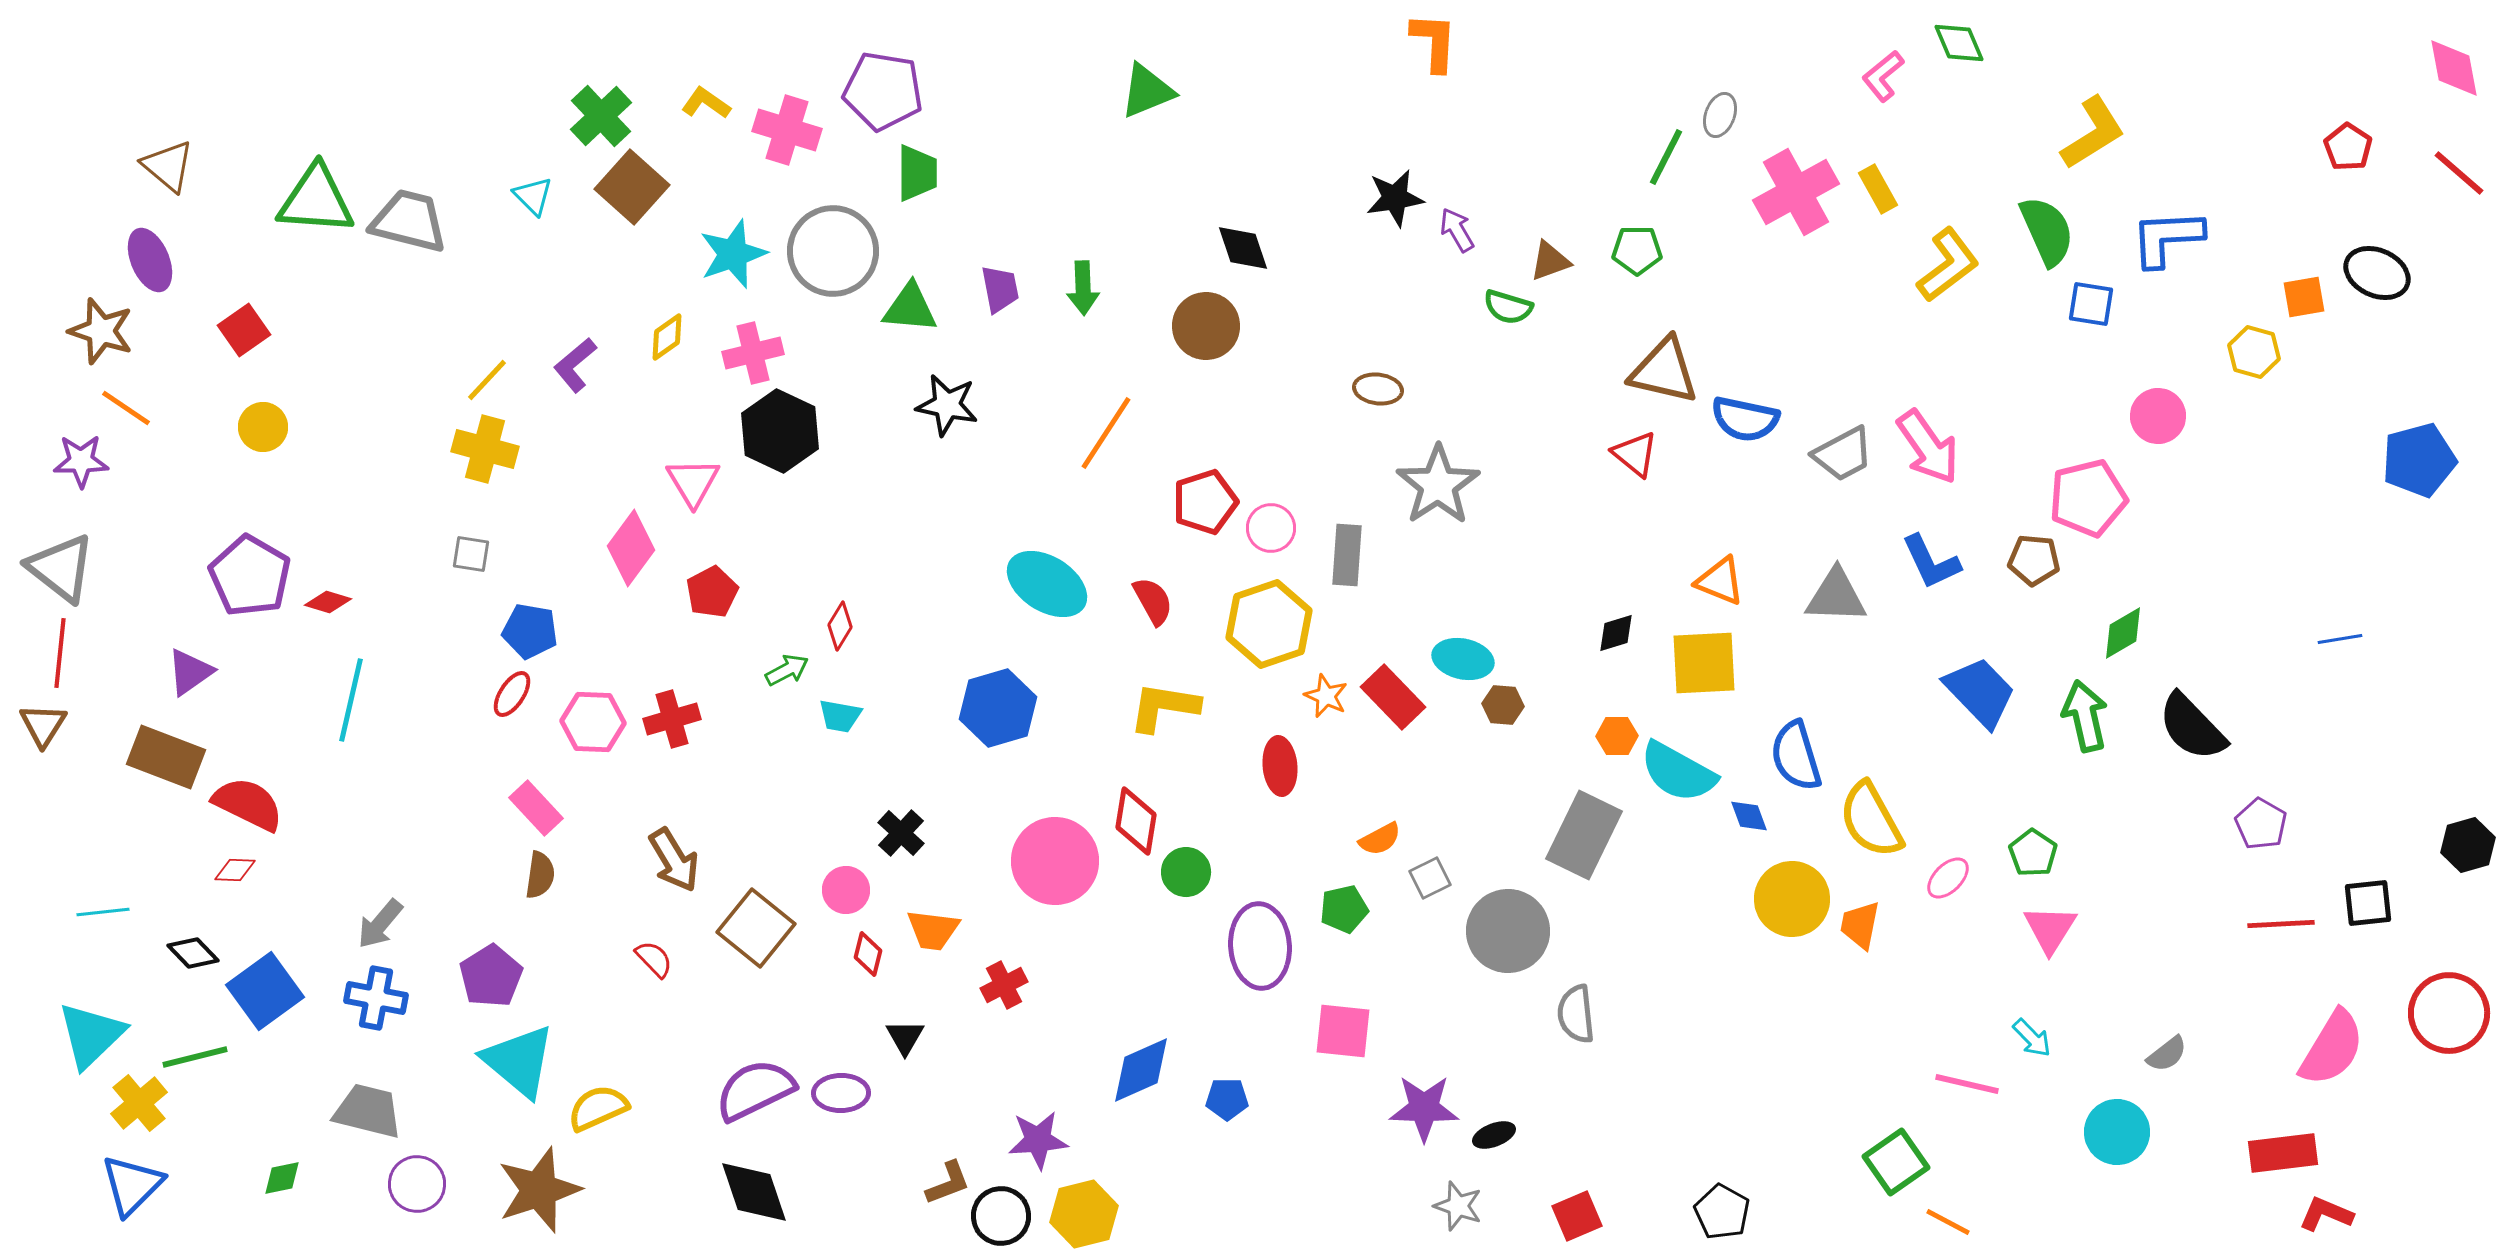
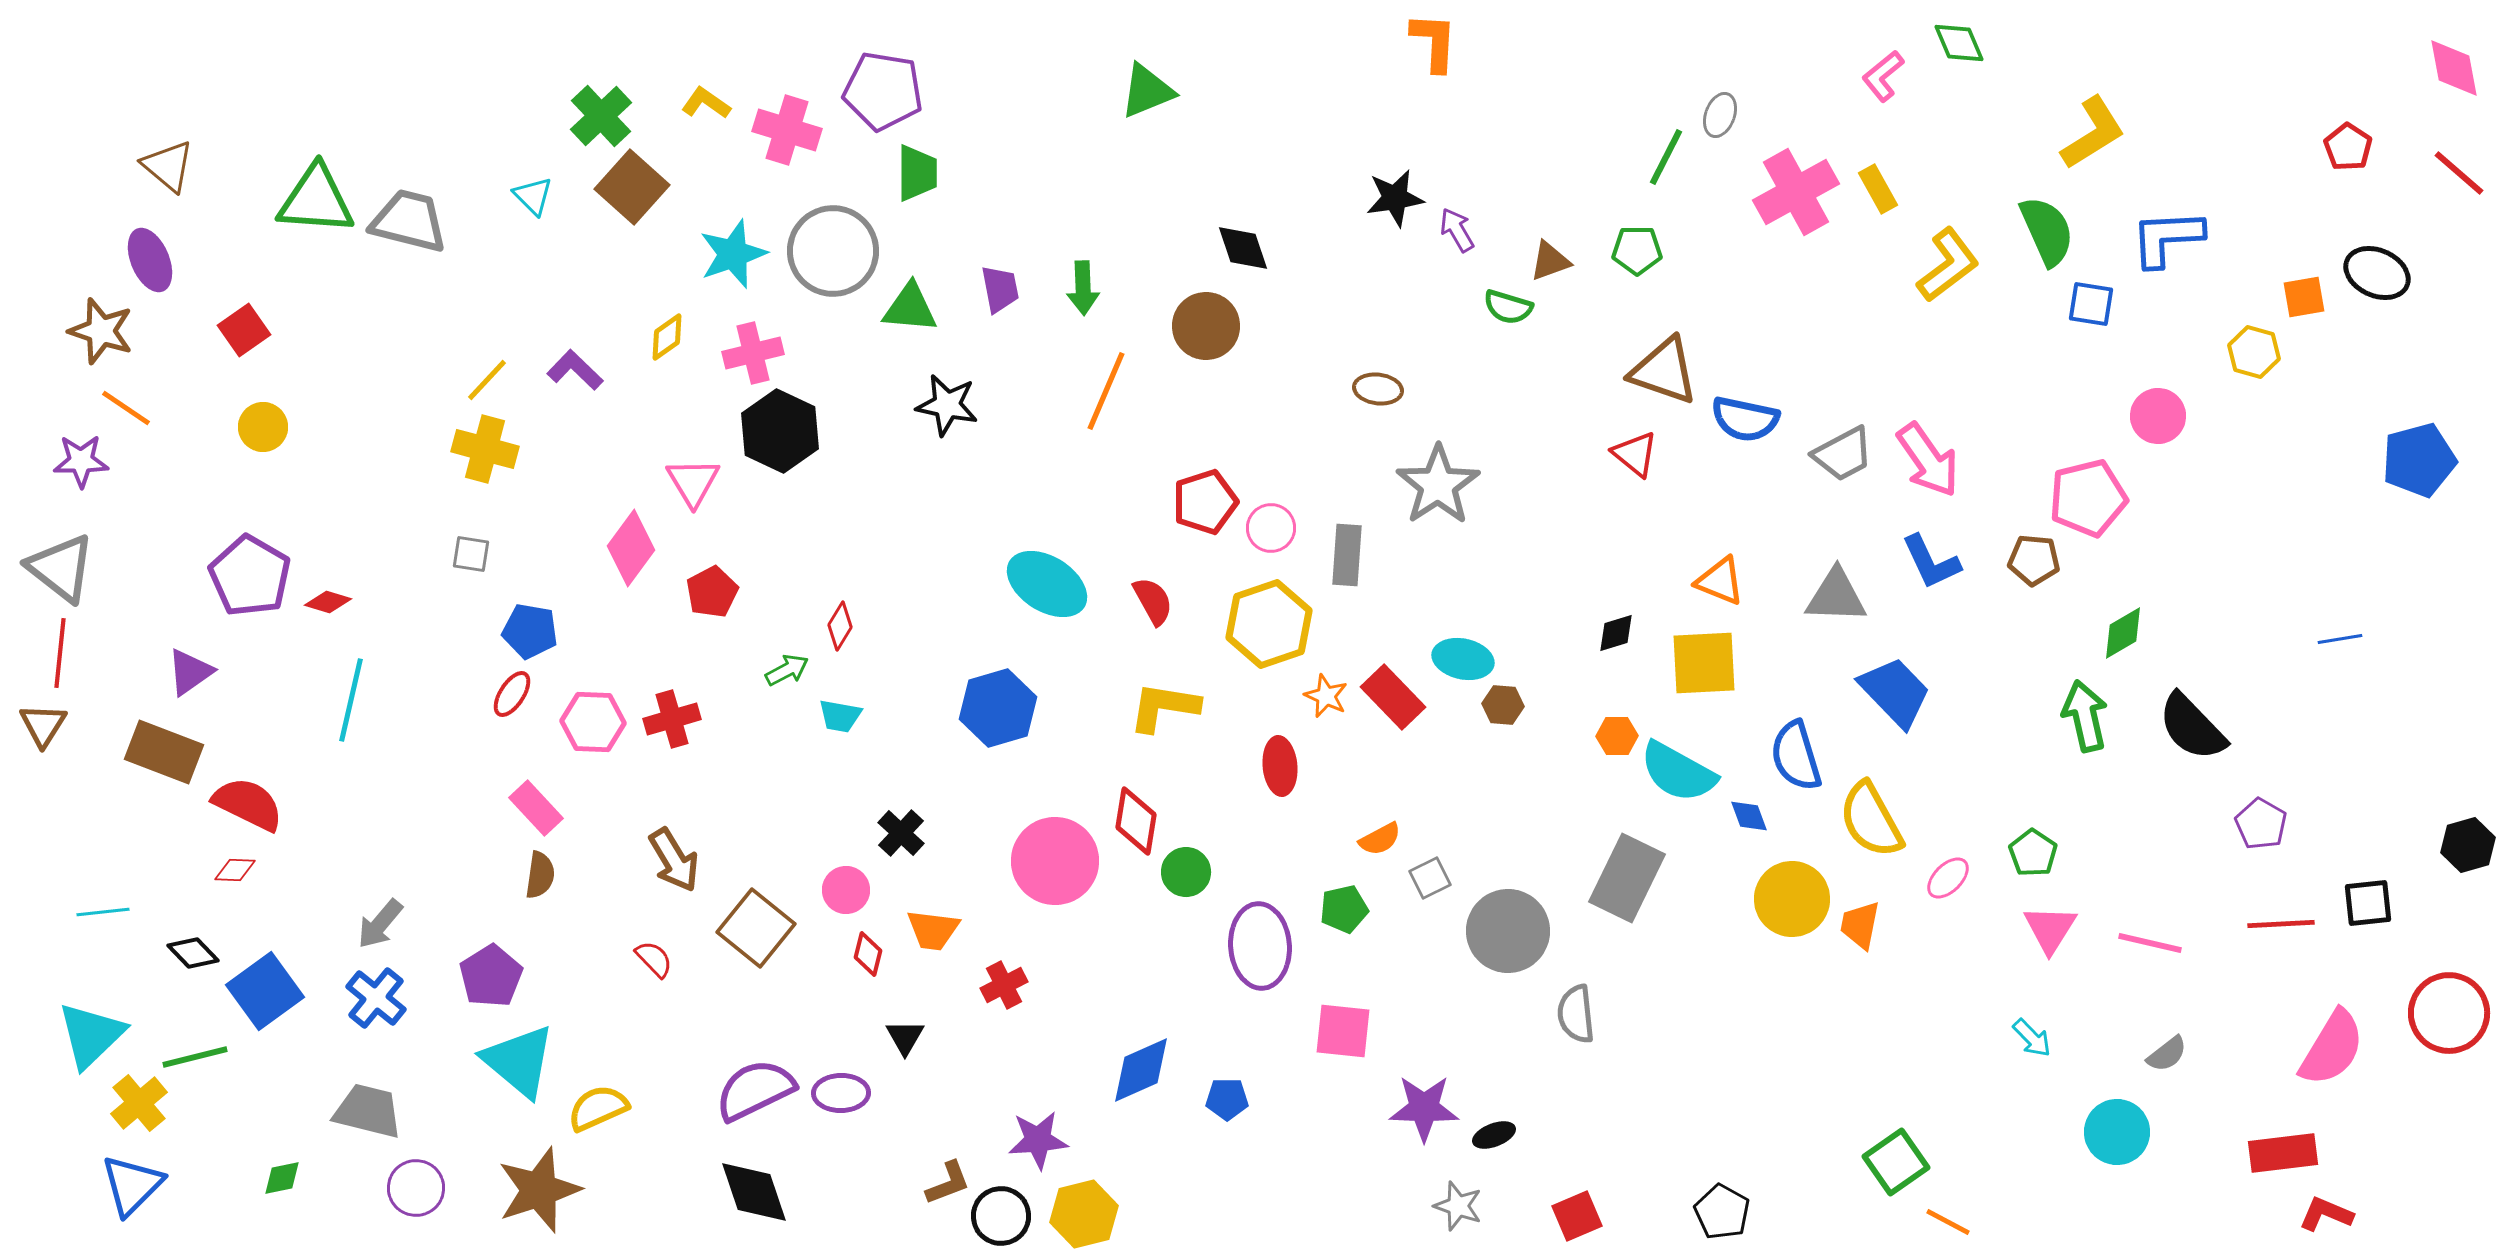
purple L-shape at (575, 365): moved 5 px down; rotated 84 degrees clockwise
brown triangle at (1664, 371): rotated 6 degrees clockwise
orange line at (1106, 433): moved 42 px up; rotated 10 degrees counterclockwise
pink arrow at (1928, 447): moved 13 px down
blue trapezoid at (1980, 692): moved 85 px left
brown rectangle at (166, 757): moved 2 px left, 5 px up
gray rectangle at (1584, 835): moved 43 px right, 43 px down
blue cross at (376, 998): rotated 28 degrees clockwise
pink line at (1967, 1084): moved 183 px right, 141 px up
purple circle at (417, 1184): moved 1 px left, 4 px down
